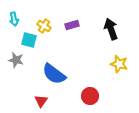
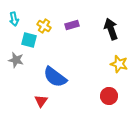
blue semicircle: moved 1 px right, 3 px down
red circle: moved 19 px right
